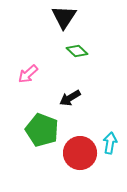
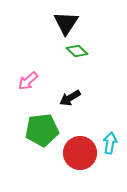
black triangle: moved 2 px right, 6 px down
pink arrow: moved 7 px down
green pentagon: rotated 28 degrees counterclockwise
